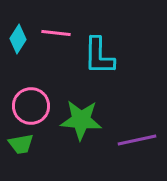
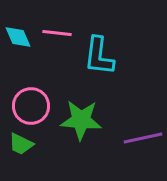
pink line: moved 1 px right
cyan diamond: moved 2 px up; rotated 56 degrees counterclockwise
cyan L-shape: rotated 6 degrees clockwise
purple line: moved 6 px right, 2 px up
green trapezoid: rotated 36 degrees clockwise
